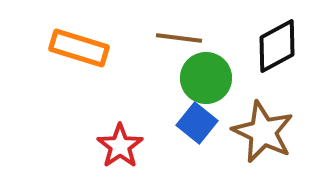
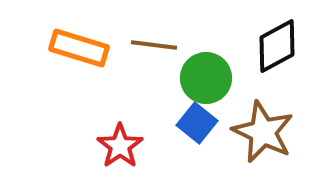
brown line: moved 25 px left, 7 px down
